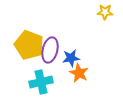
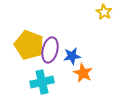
yellow star: moved 1 px left; rotated 28 degrees clockwise
blue star: moved 1 px right, 2 px up
orange star: moved 4 px right
cyan cross: moved 1 px right
